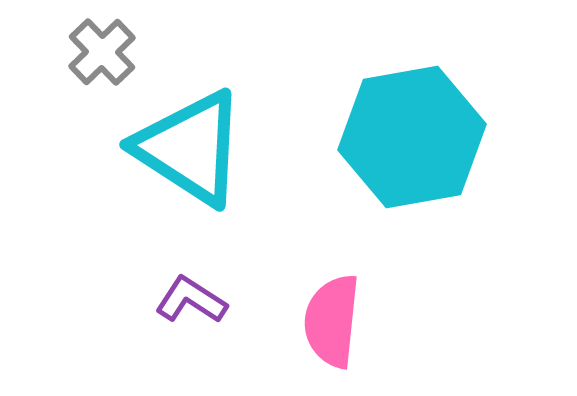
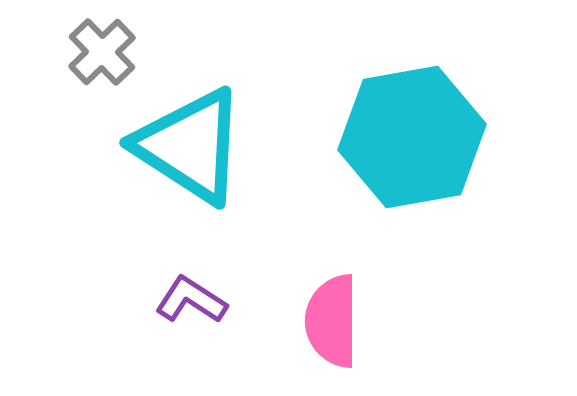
cyan triangle: moved 2 px up
pink semicircle: rotated 6 degrees counterclockwise
